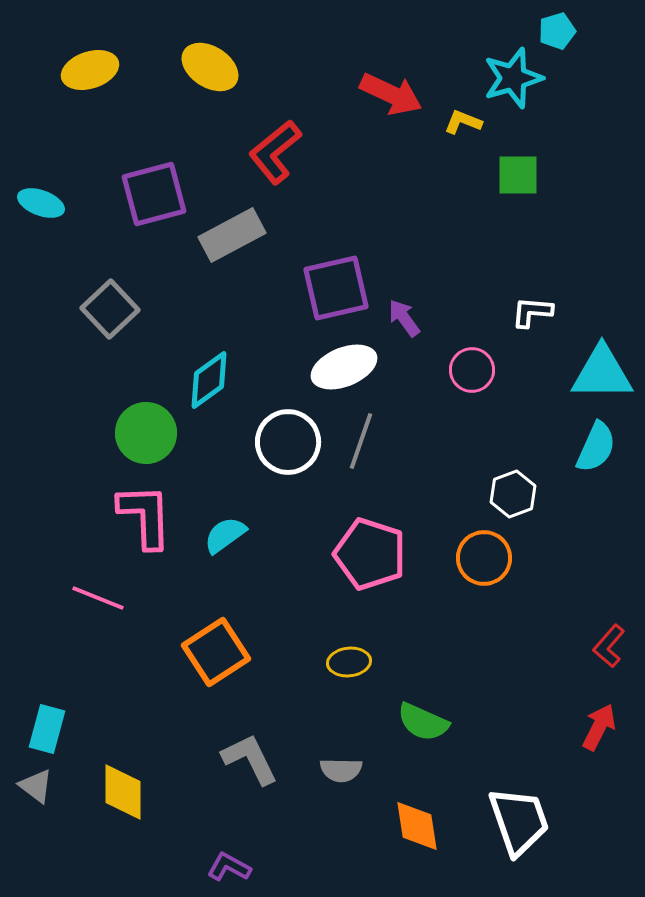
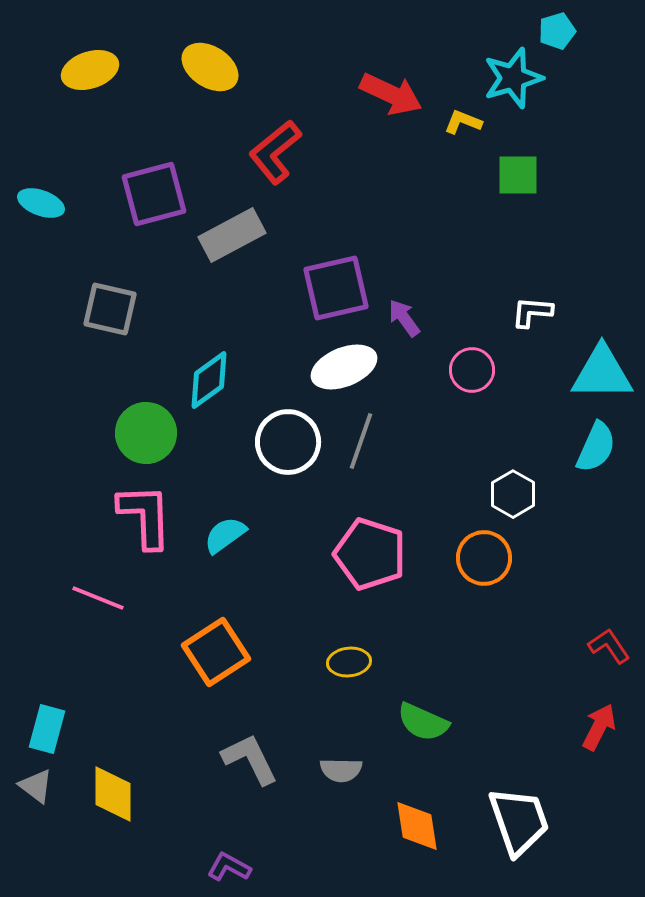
gray square at (110, 309): rotated 34 degrees counterclockwise
white hexagon at (513, 494): rotated 9 degrees counterclockwise
red L-shape at (609, 646): rotated 105 degrees clockwise
yellow diamond at (123, 792): moved 10 px left, 2 px down
